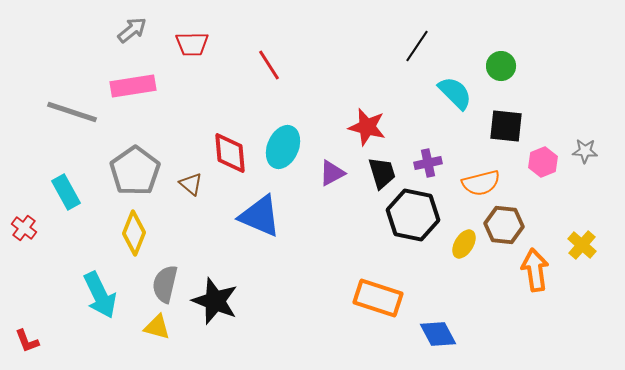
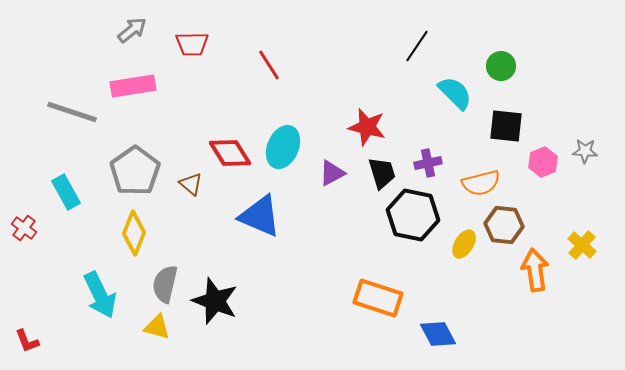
red diamond: rotated 27 degrees counterclockwise
